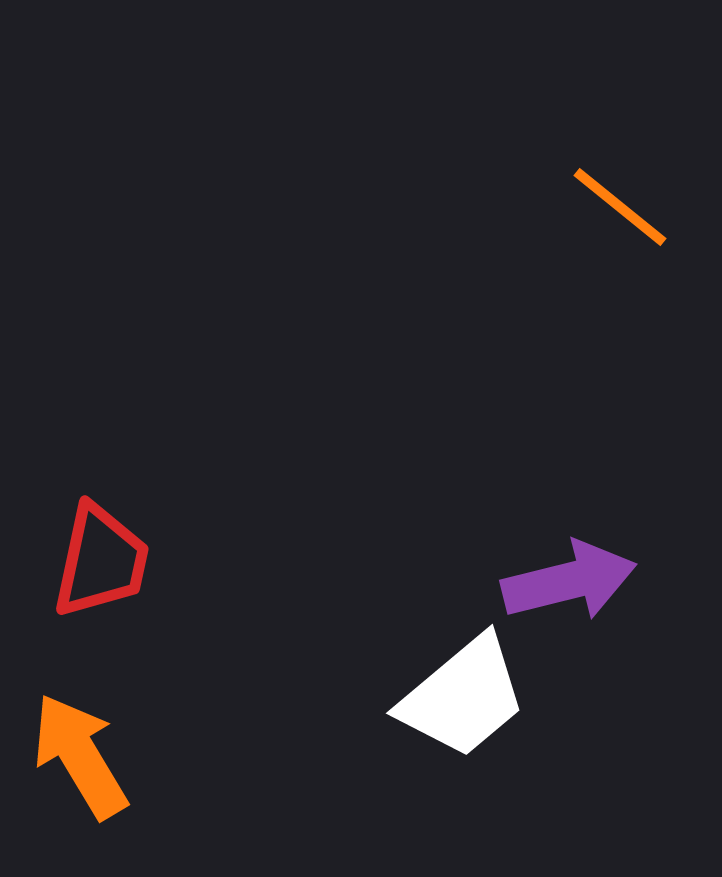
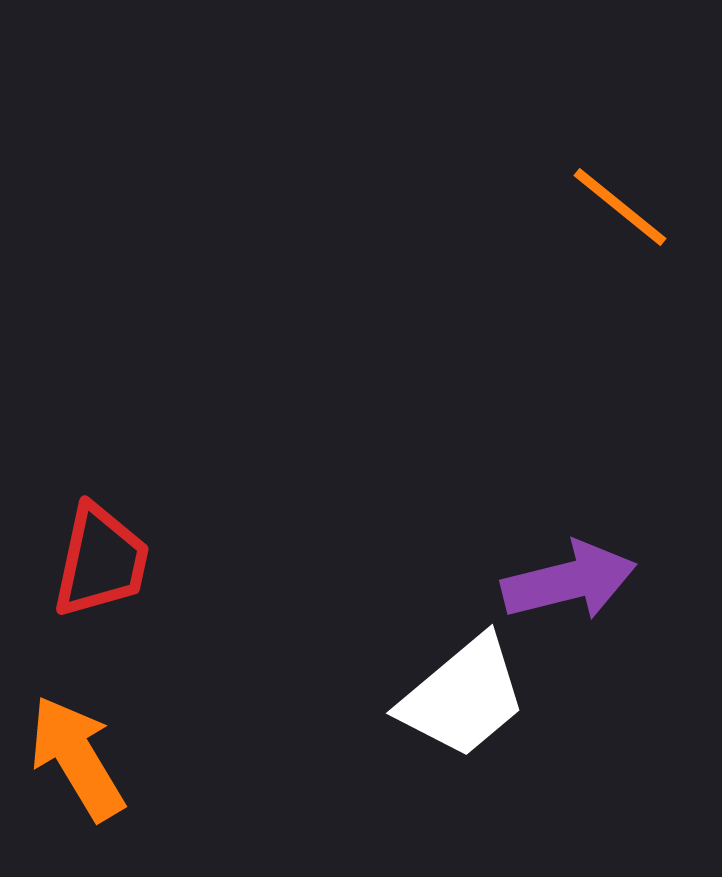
orange arrow: moved 3 px left, 2 px down
